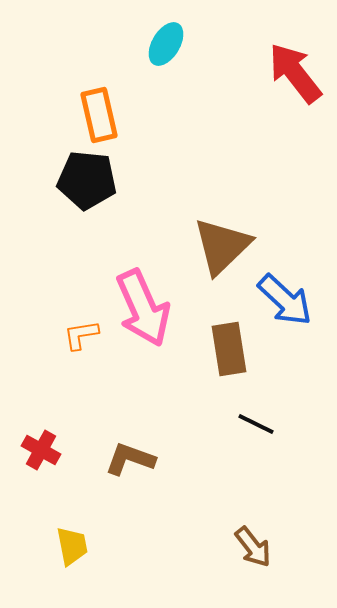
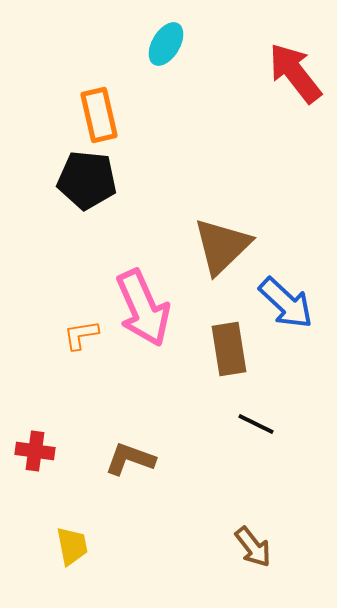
blue arrow: moved 1 px right, 3 px down
red cross: moved 6 px left, 1 px down; rotated 21 degrees counterclockwise
